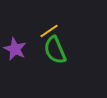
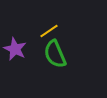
green semicircle: moved 4 px down
